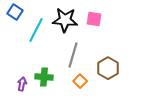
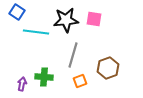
blue square: moved 2 px right
black star: moved 1 px right; rotated 10 degrees counterclockwise
cyan line: moved 2 px down; rotated 70 degrees clockwise
brown hexagon: rotated 10 degrees clockwise
orange square: rotated 24 degrees clockwise
